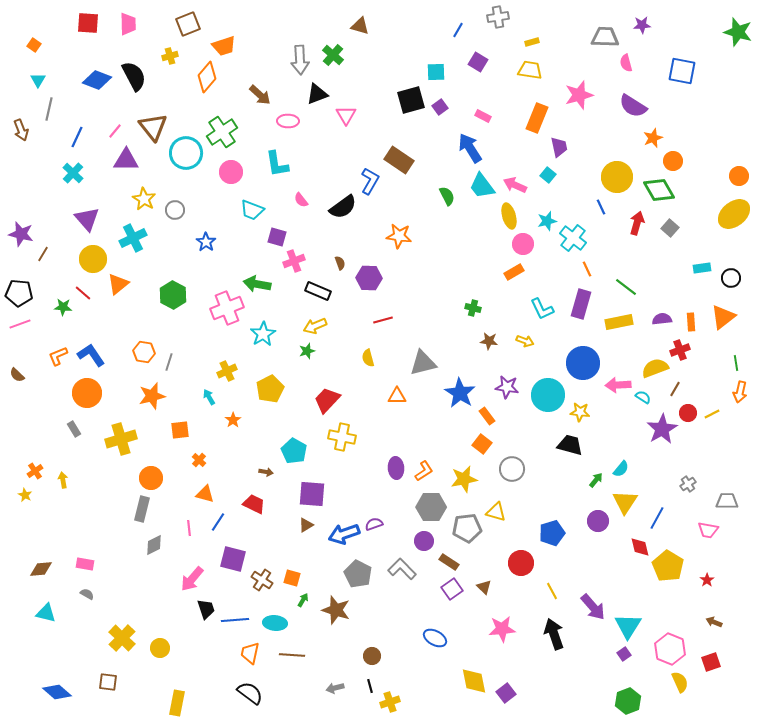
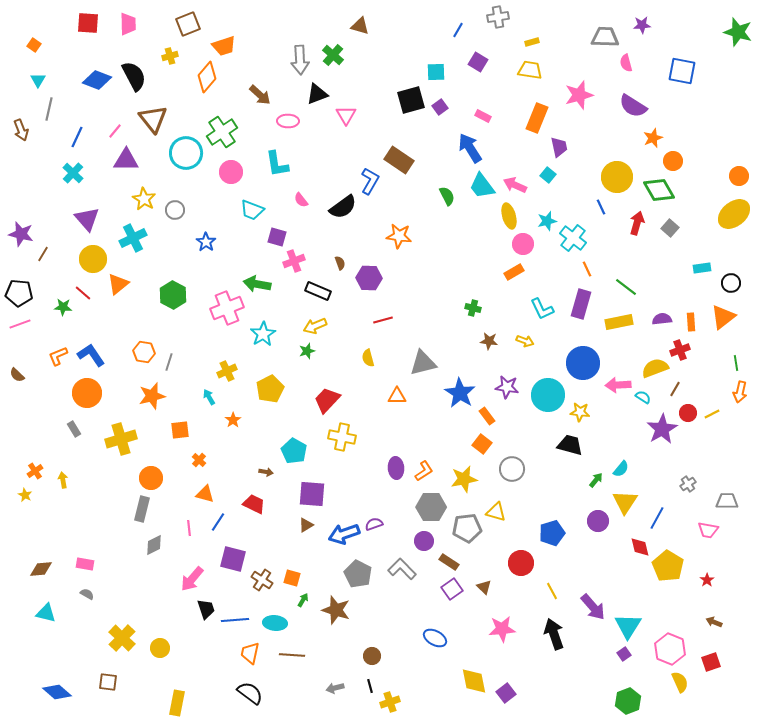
brown triangle at (153, 127): moved 8 px up
black circle at (731, 278): moved 5 px down
